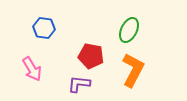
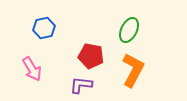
blue hexagon: rotated 20 degrees counterclockwise
purple L-shape: moved 2 px right, 1 px down
